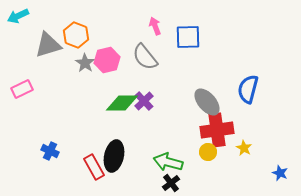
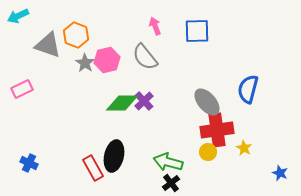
blue square: moved 9 px right, 6 px up
gray triangle: rotated 36 degrees clockwise
blue cross: moved 21 px left, 12 px down
red rectangle: moved 1 px left, 1 px down
